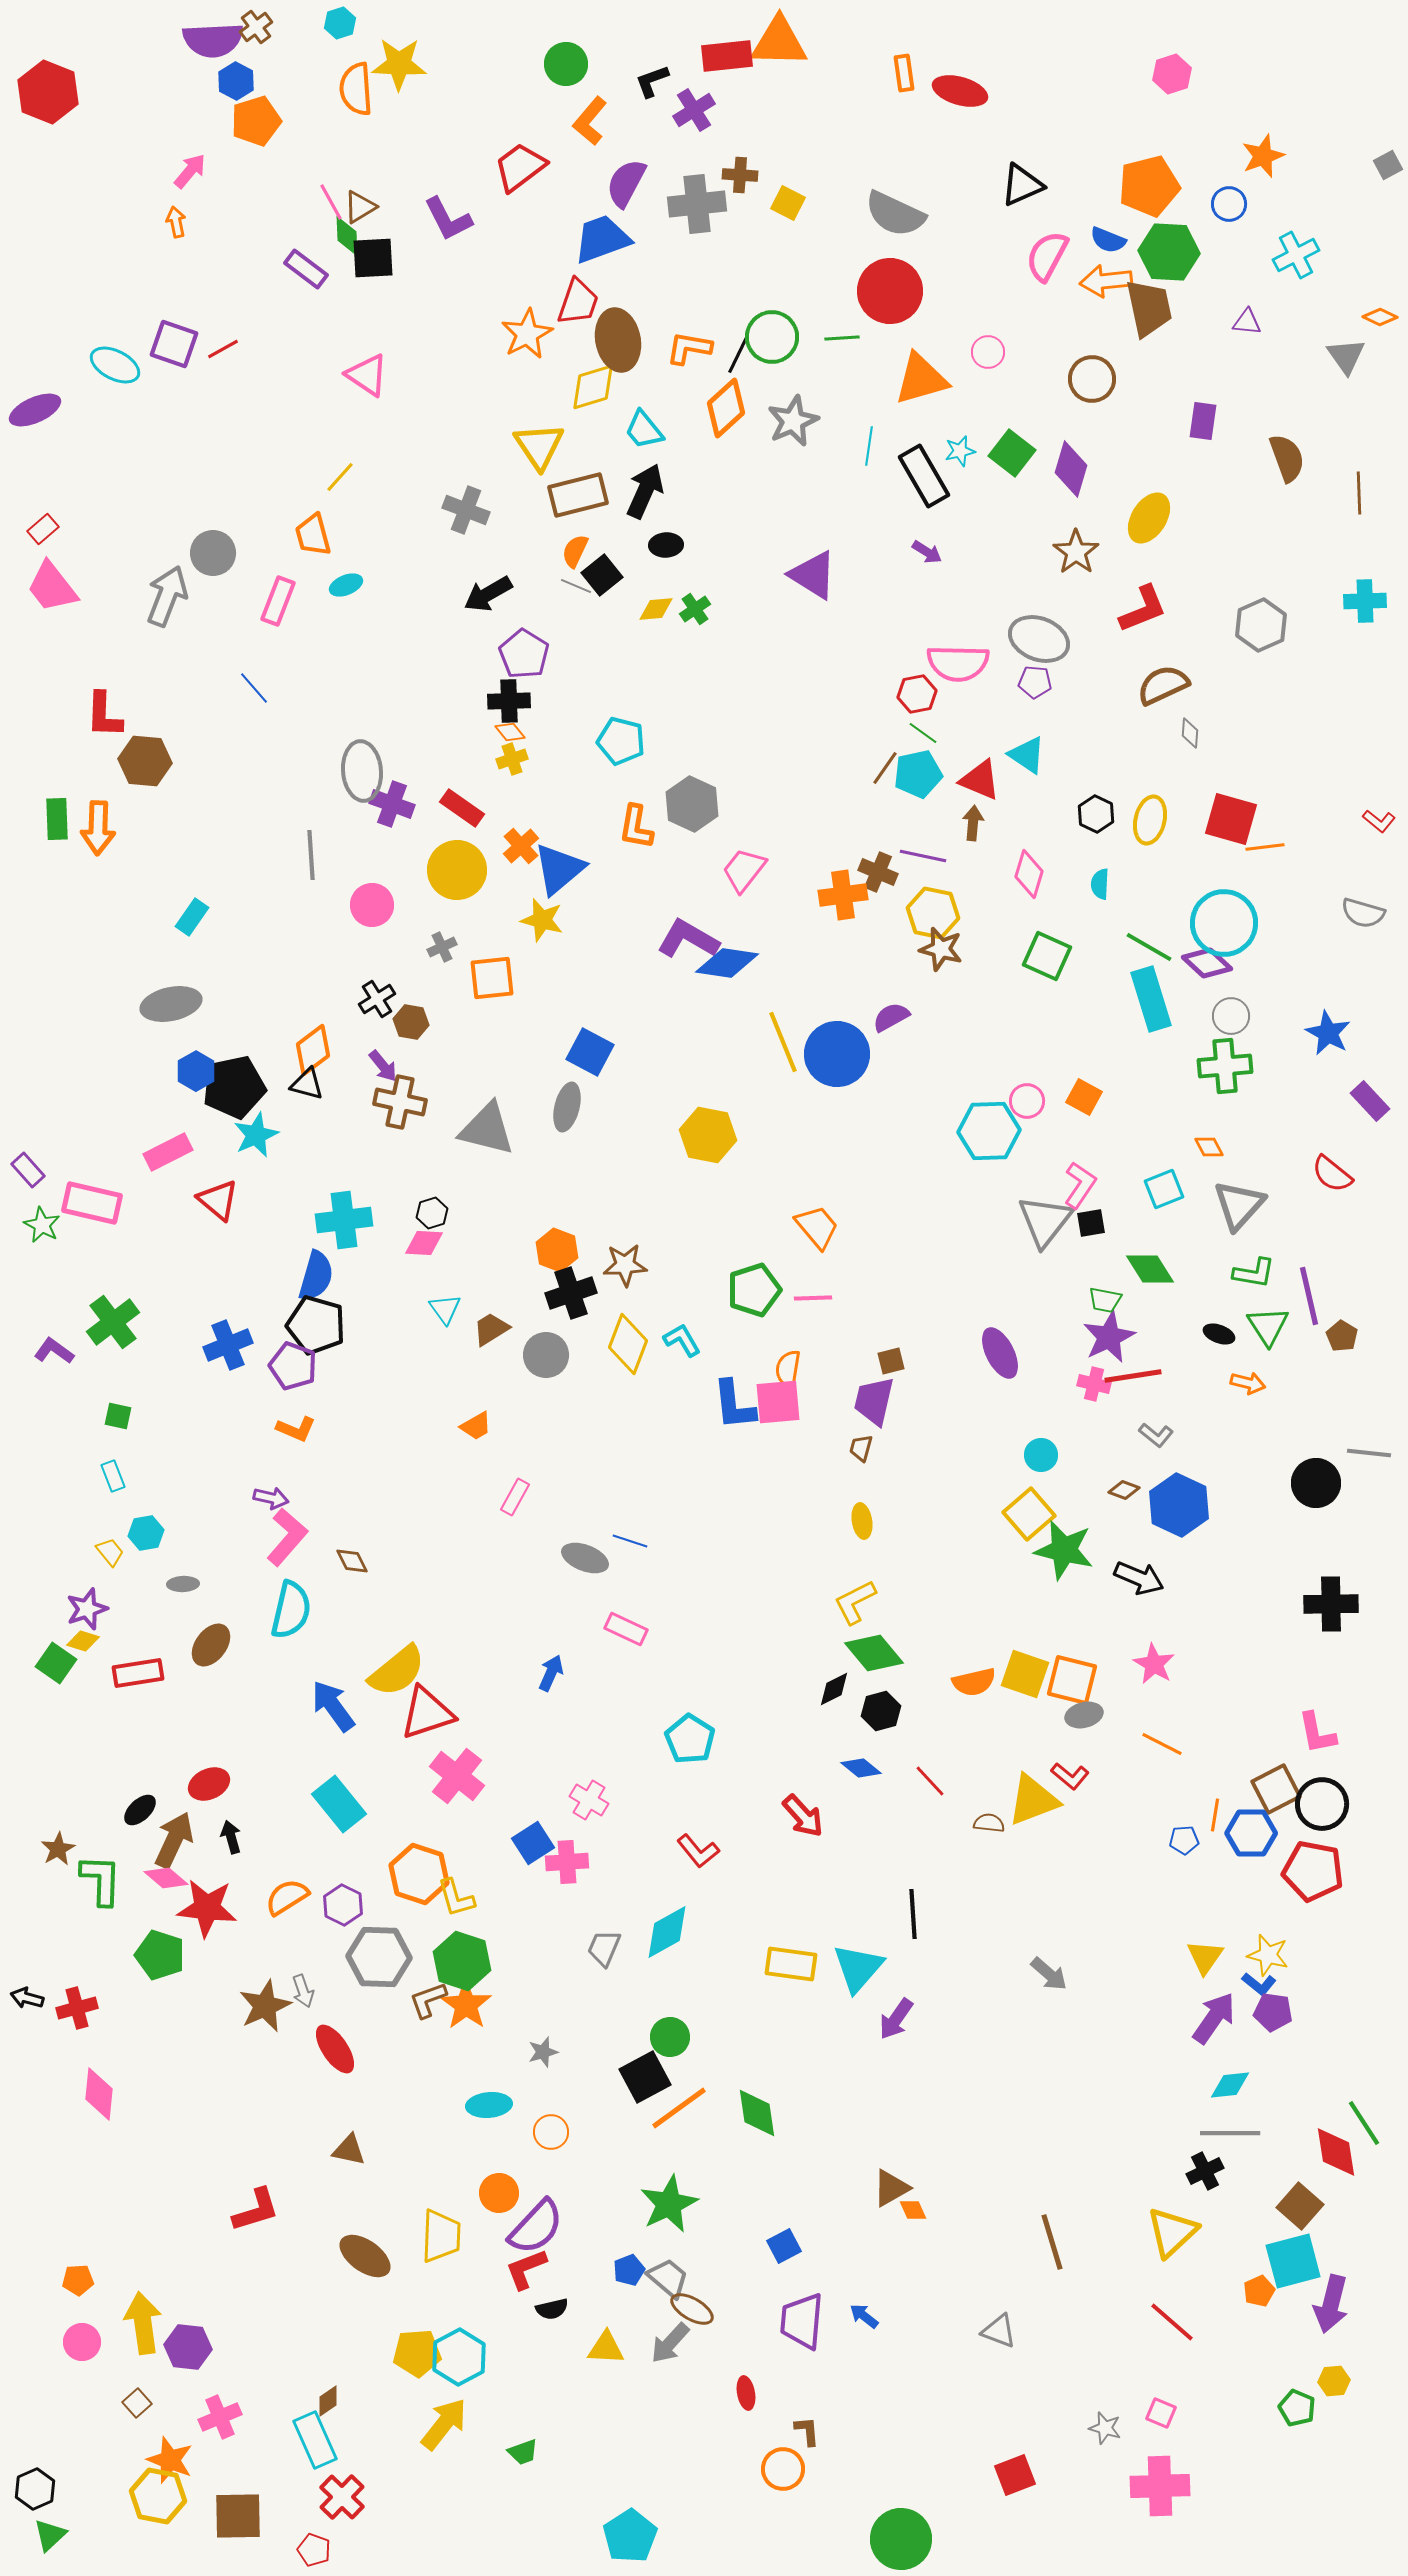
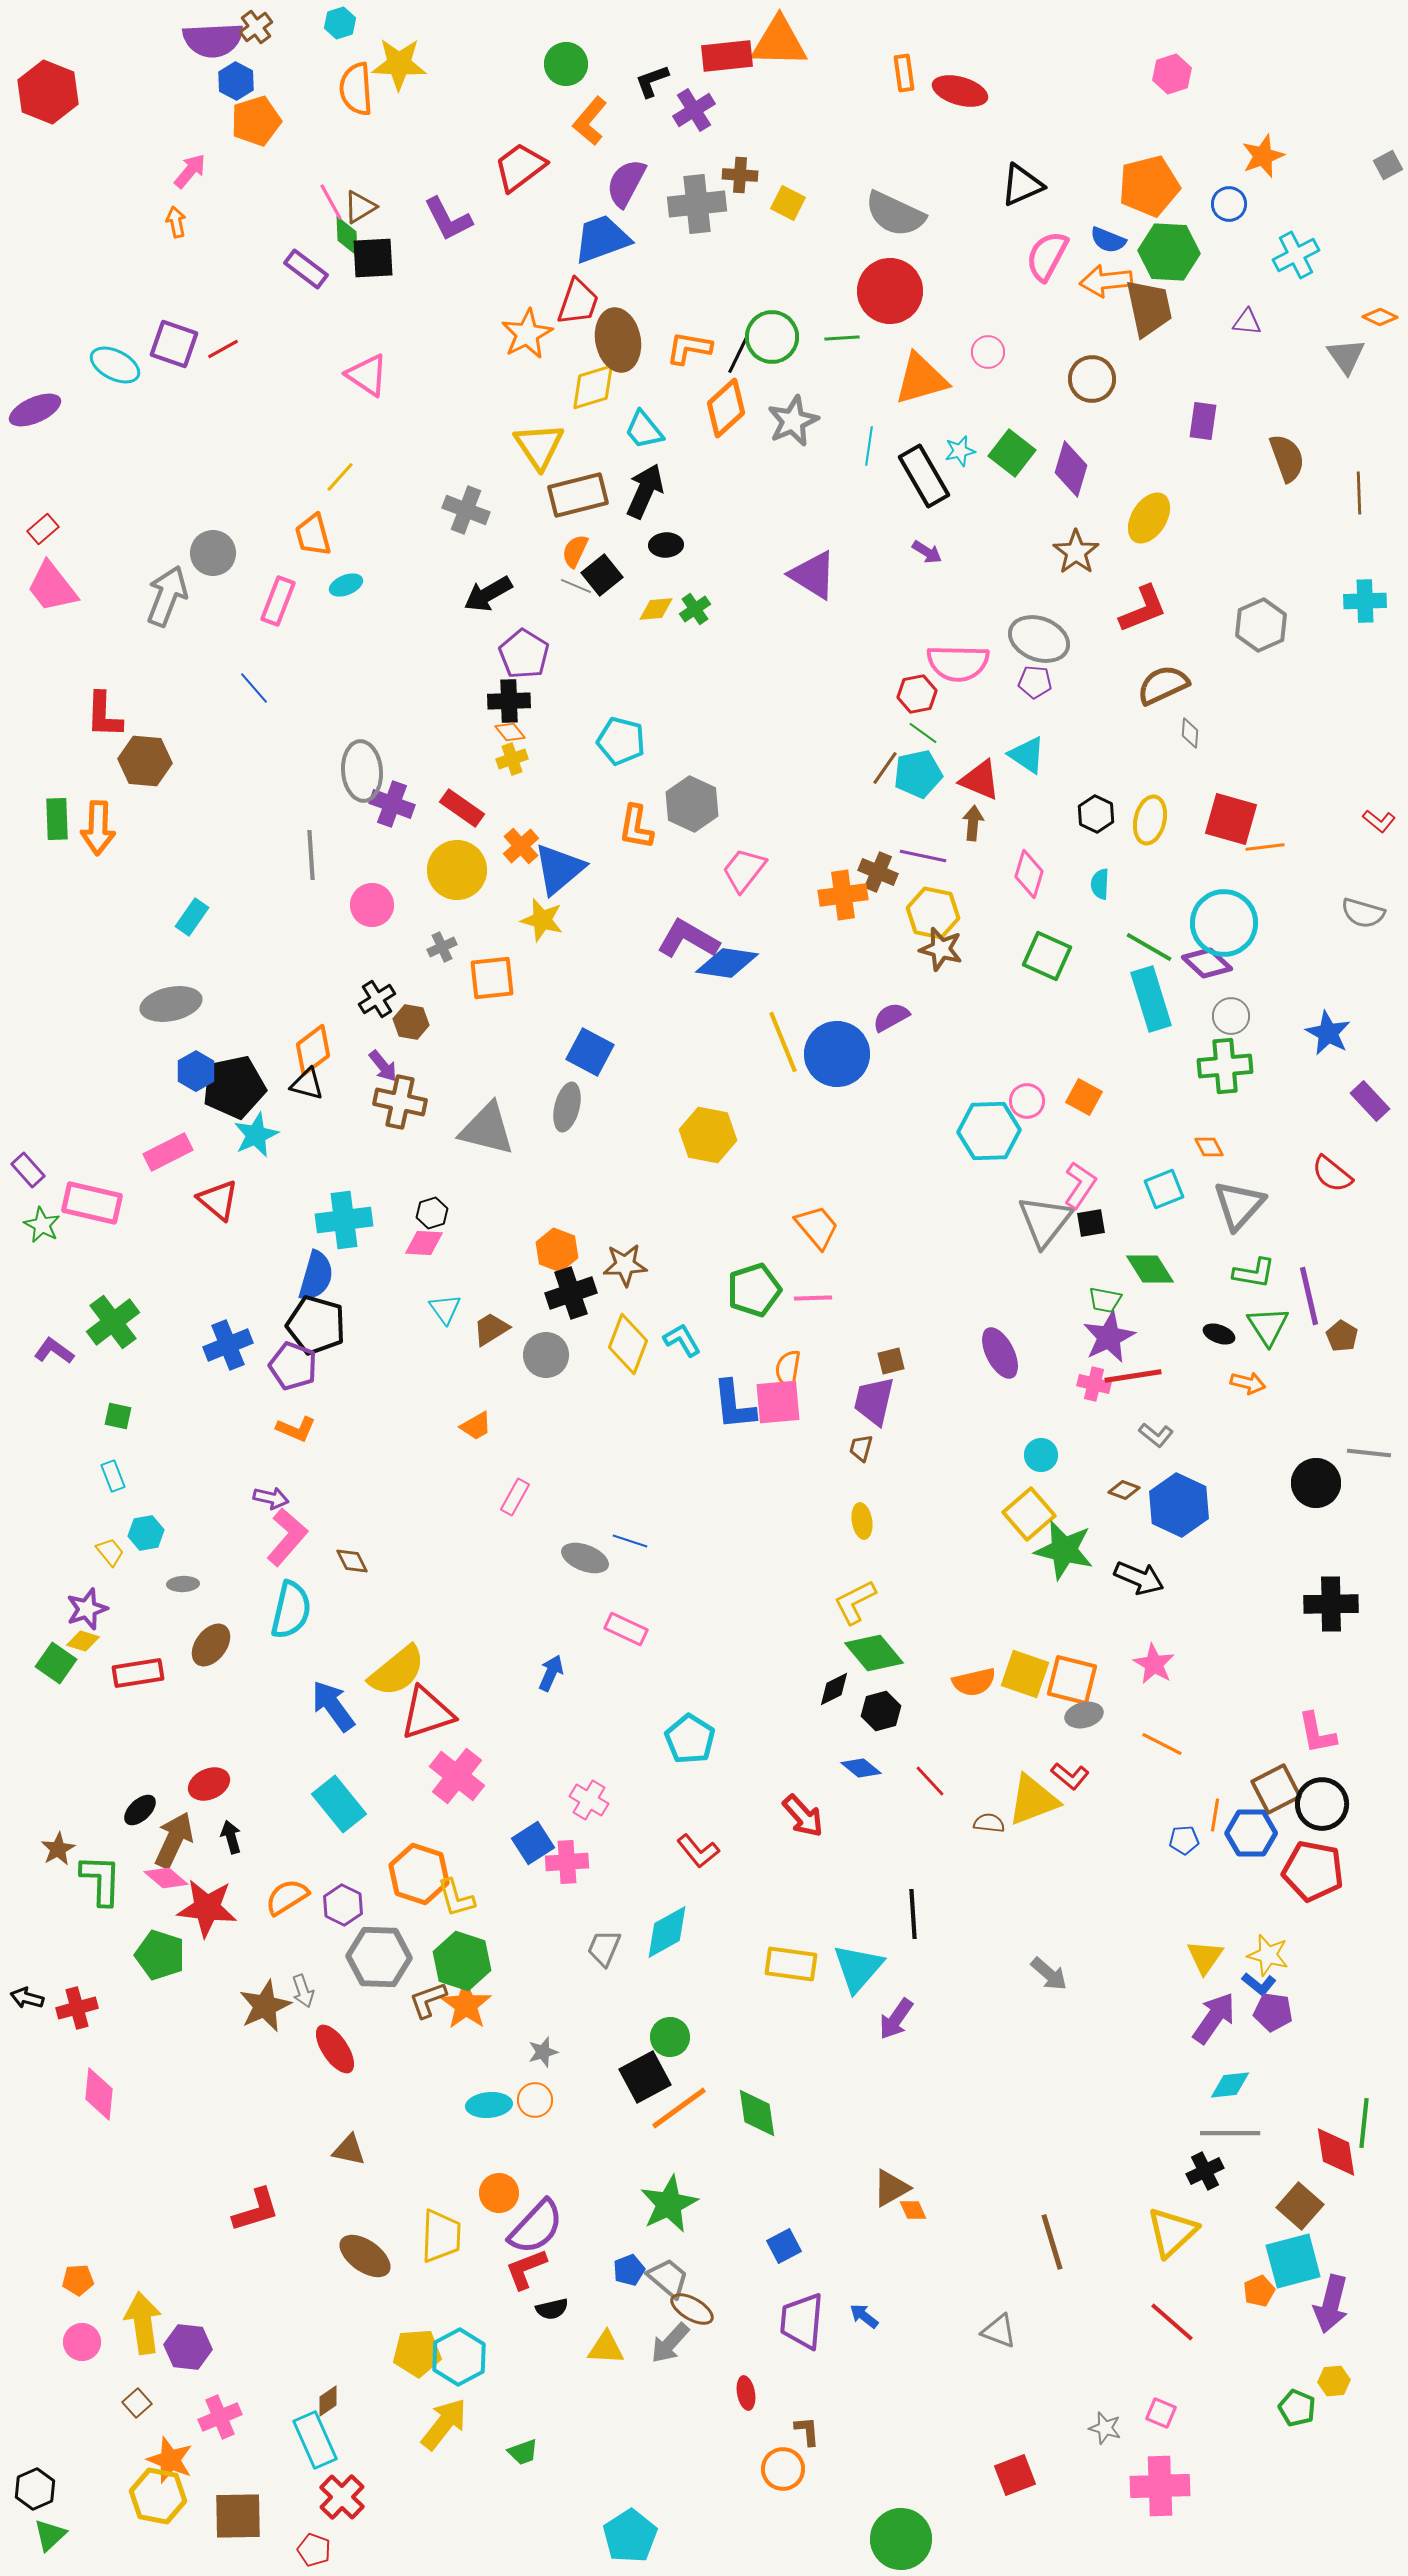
green line at (1364, 2123): rotated 39 degrees clockwise
orange circle at (551, 2132): moved 16 px left, 32 px up
